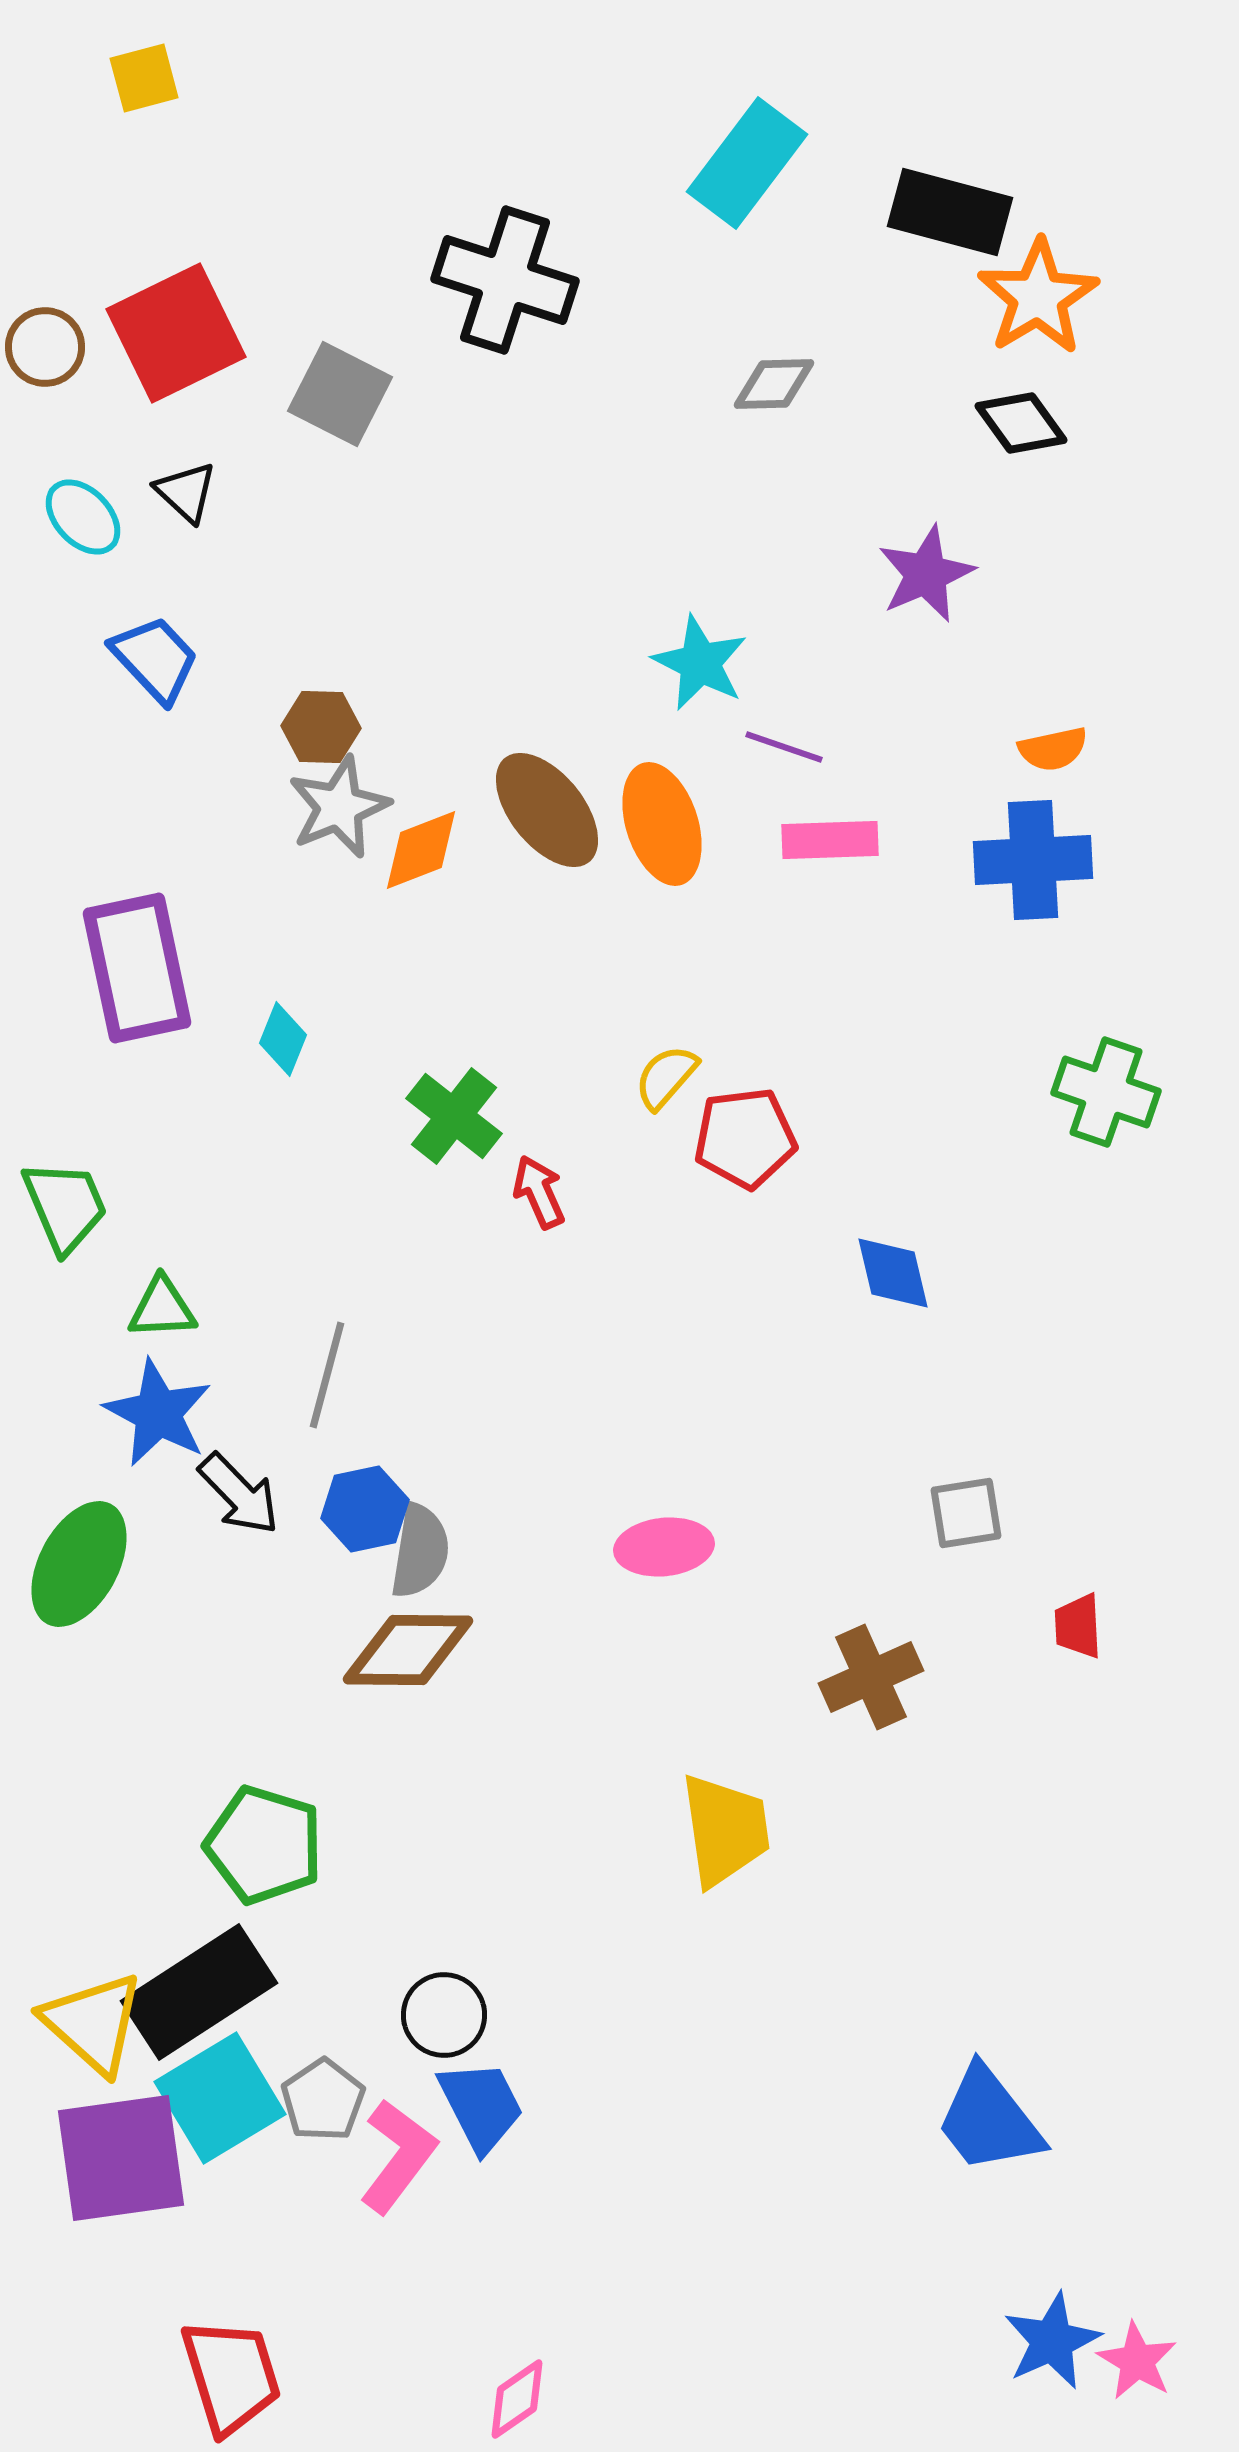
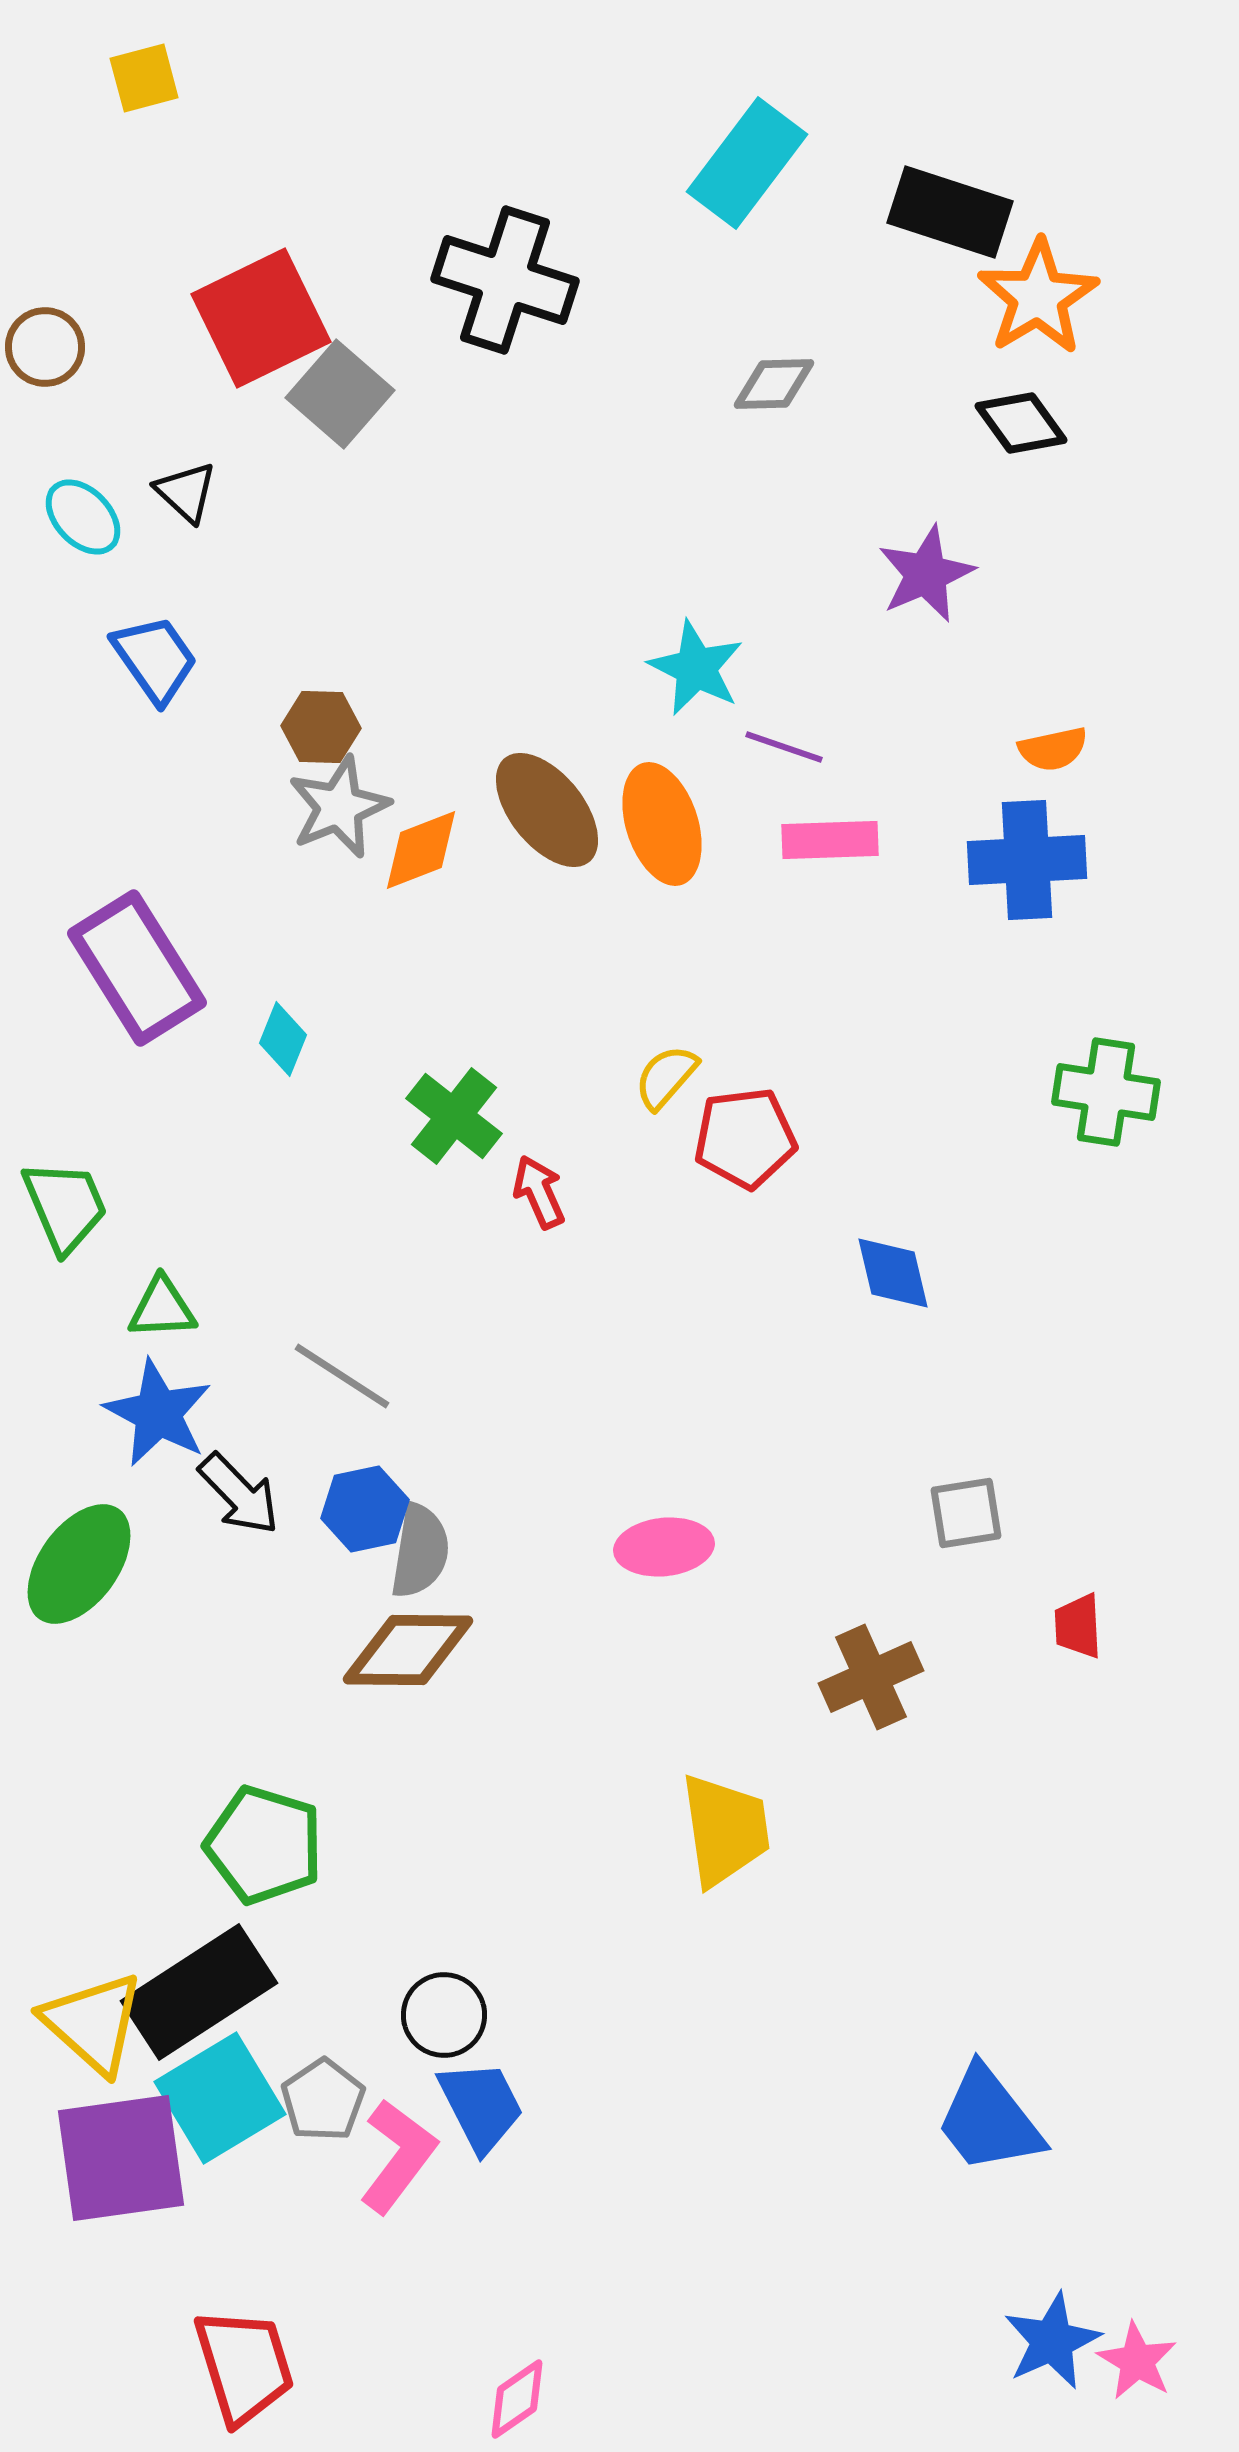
black rectangle at (950, 212): rotated 3 degrees clockwise
red square at (176, 333): moved 85 px right, 15 px up
gray square at (340, 394): rotated 14 degrees clockwise
blue trapezoid at (155, 659): rotated 8 degrees clockwise
cyan star at (700, 663): moved 4 px left, 5 px down
blue cross at (1033, 860): moved 6 px left
purple rectangle at (137, 968): rotated 20 degrees counterclockwise
green cross at (1106, 1092): rotated 10 degrees counterclockwise
gray line at (327, 1375): moved 15 px right, 1 px down; rotated 72 degrees counterclockwise
green ellipse at (79, 1564): rotated 8 degrees clockwise
red trapezoid at (231, 2376): moved 13 px right, 10 px up
